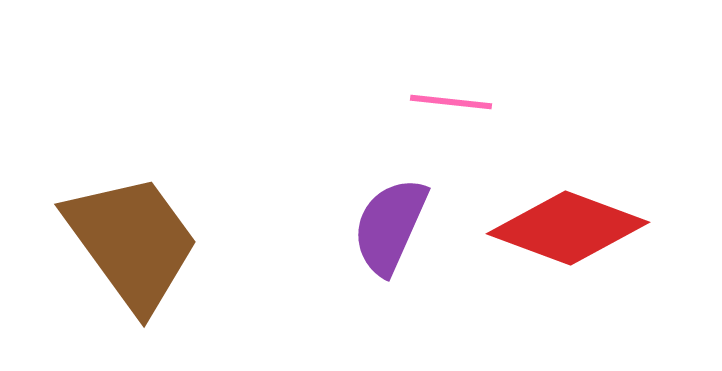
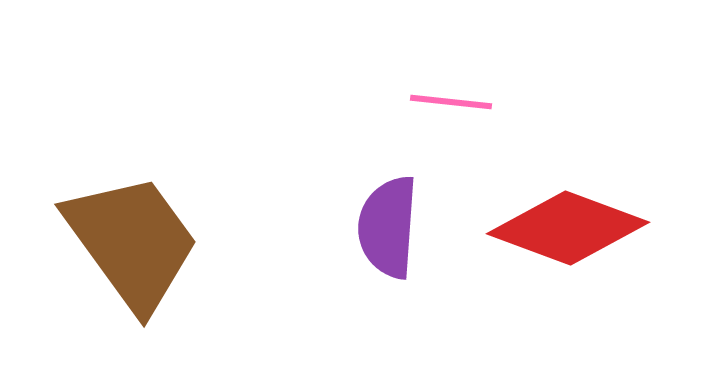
purple semicircle: moved 2 px left, 1 px down; rotated 20 degrees counterclockwise
